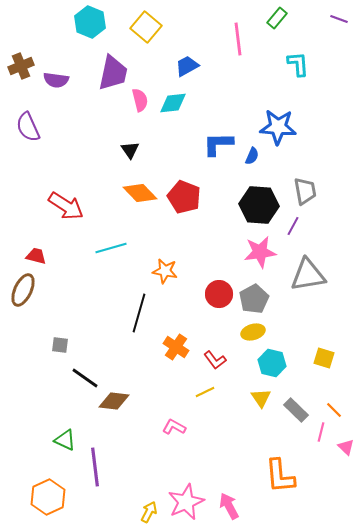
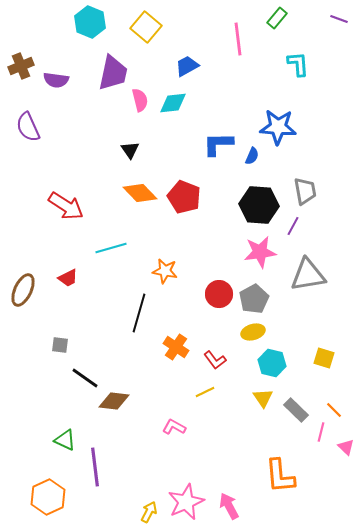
red trapezoid at (36, 256): moved 32 px right, 22 px down; rotated 140 degrees clockwise
yellow triangle at (261, 398): moved 2 px right
